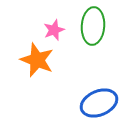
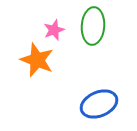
blue ellipse: moved 1 px down
